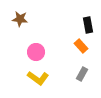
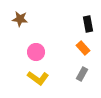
black rectangle: moved 1 px up
orange rectangle: moved 2 px right, 2 px down
